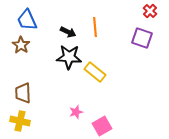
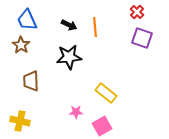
red cross: moved 13 px left, 1 px down
black arrow: moved 1 px right, 7 px up
black star: rotated 10 degrees counterclockwise
yellow rectangle: moved 11 px right, 21 px down
brown trapezoid: moved 8 px right, 12 px up
pink star: rotated 16 degrees clockwise
